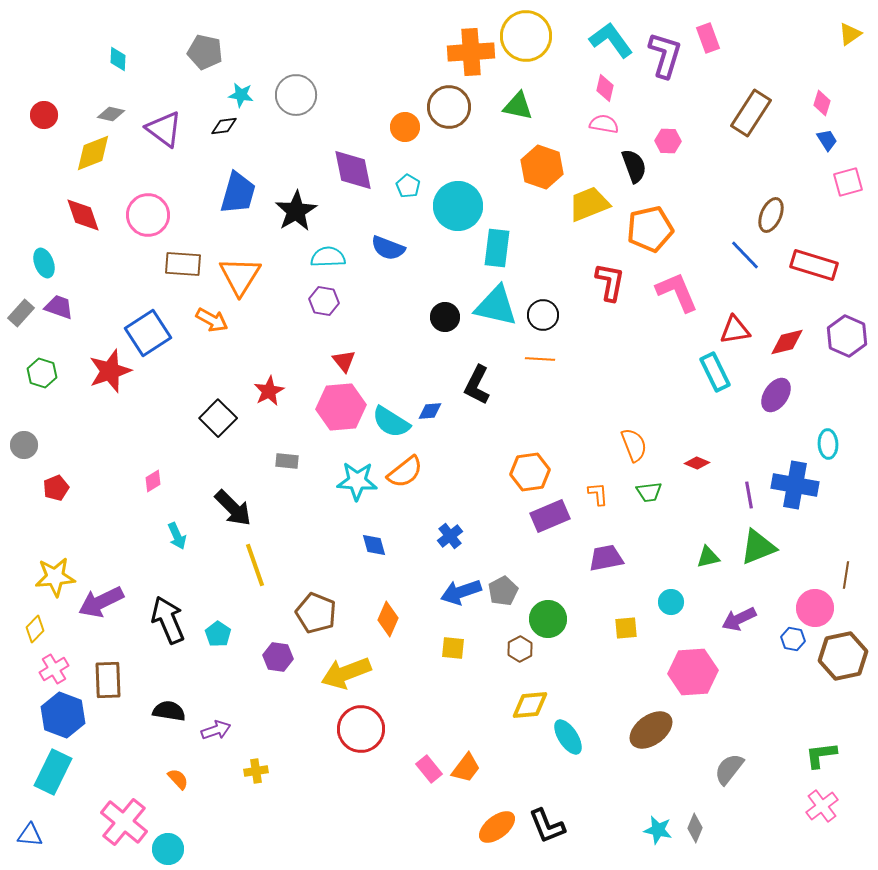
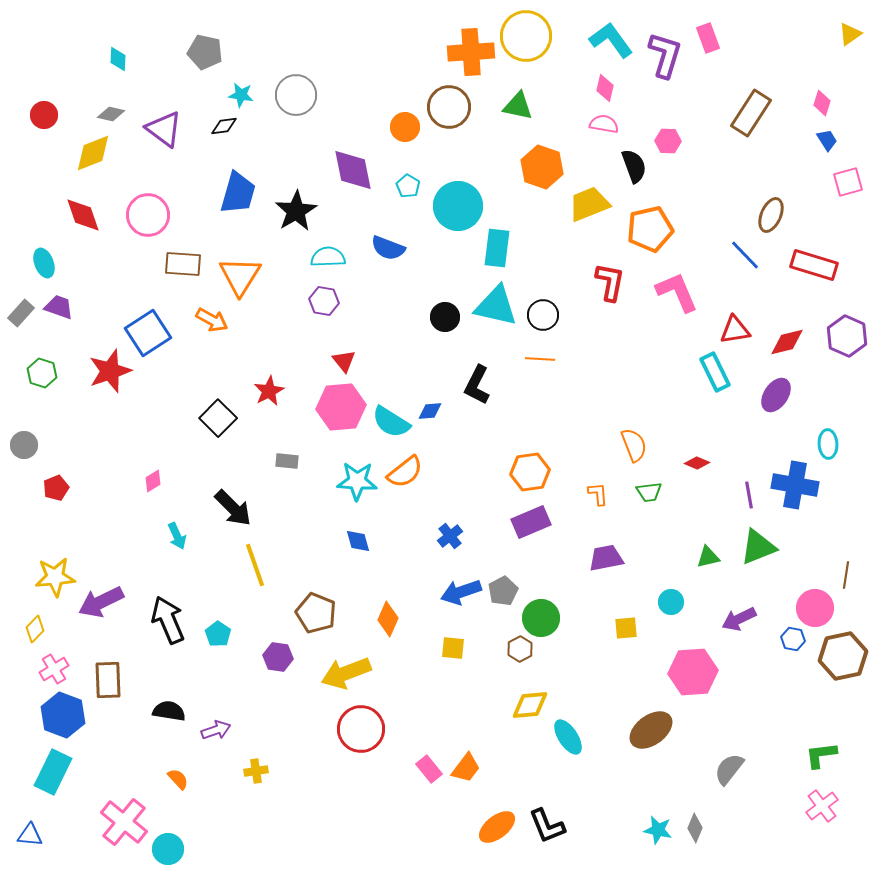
purple rectangle at (550, 516): moved 19 px left, 6 px down
blue diamond at (374, 545): moved 16 px left, 4 px up
green circle at (548, 619): moved 7 px left, 1 px up
